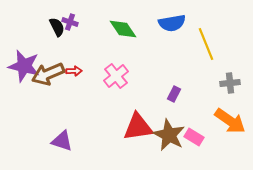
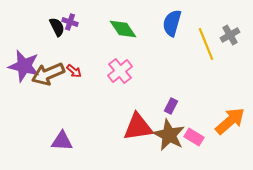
blue semicircle: rotated 116 degrees clockwise
red arrow: rotated 42 degrees clockwise
pink cross: moved 4 px right, 5 px up
gray cross: moved 48 px up; rotated 24 degrees counterclockwise
purple rectangle: moved 3 px left, 12 px down
orange arrow: rotated 76 degrees counterclockwise
purple triangle: rotated 15 degrees counterclockwise
